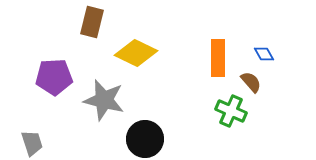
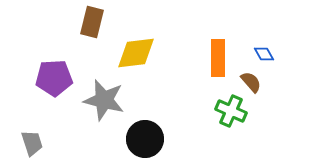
yellow diamond: rotated 33 degrees counterclockwise
purple pentagon: moved 1 px down
